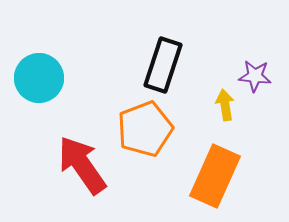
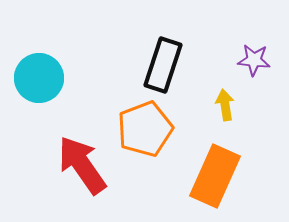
purple star: moved 1 px left, 16 px up
